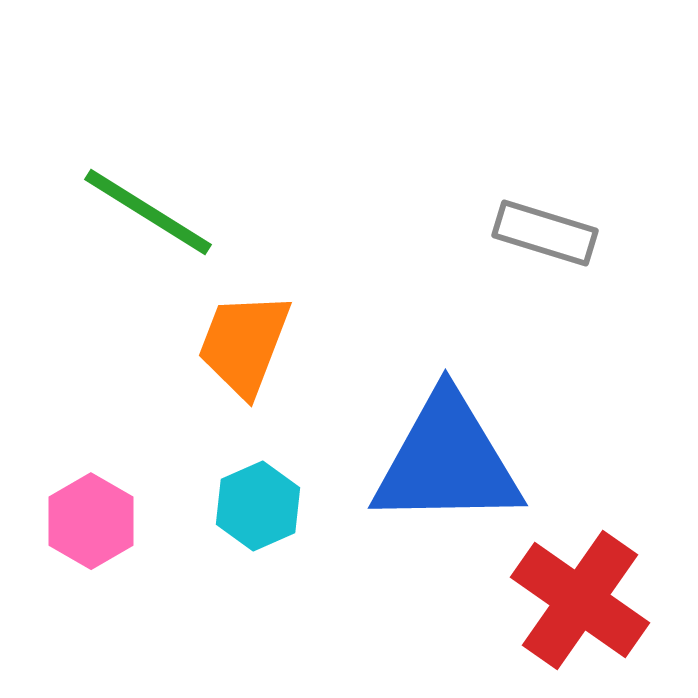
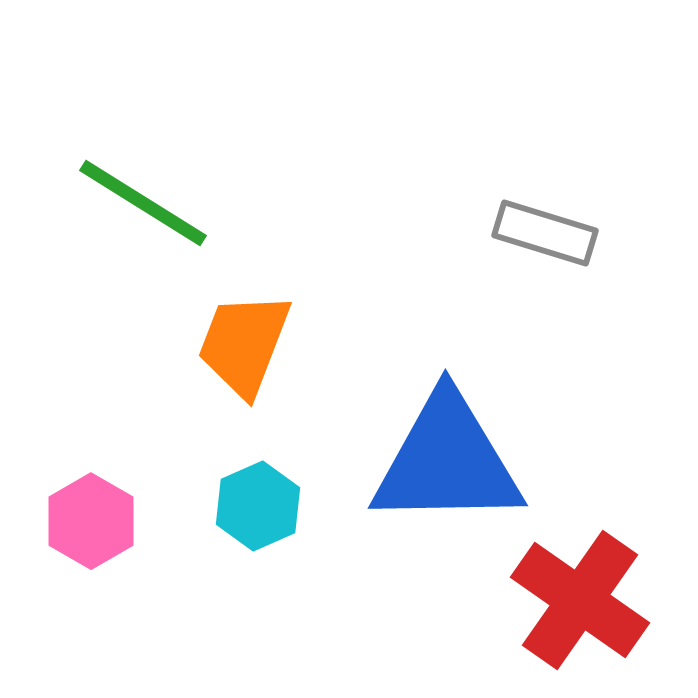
green line: moved 5 px left, 9 px up
